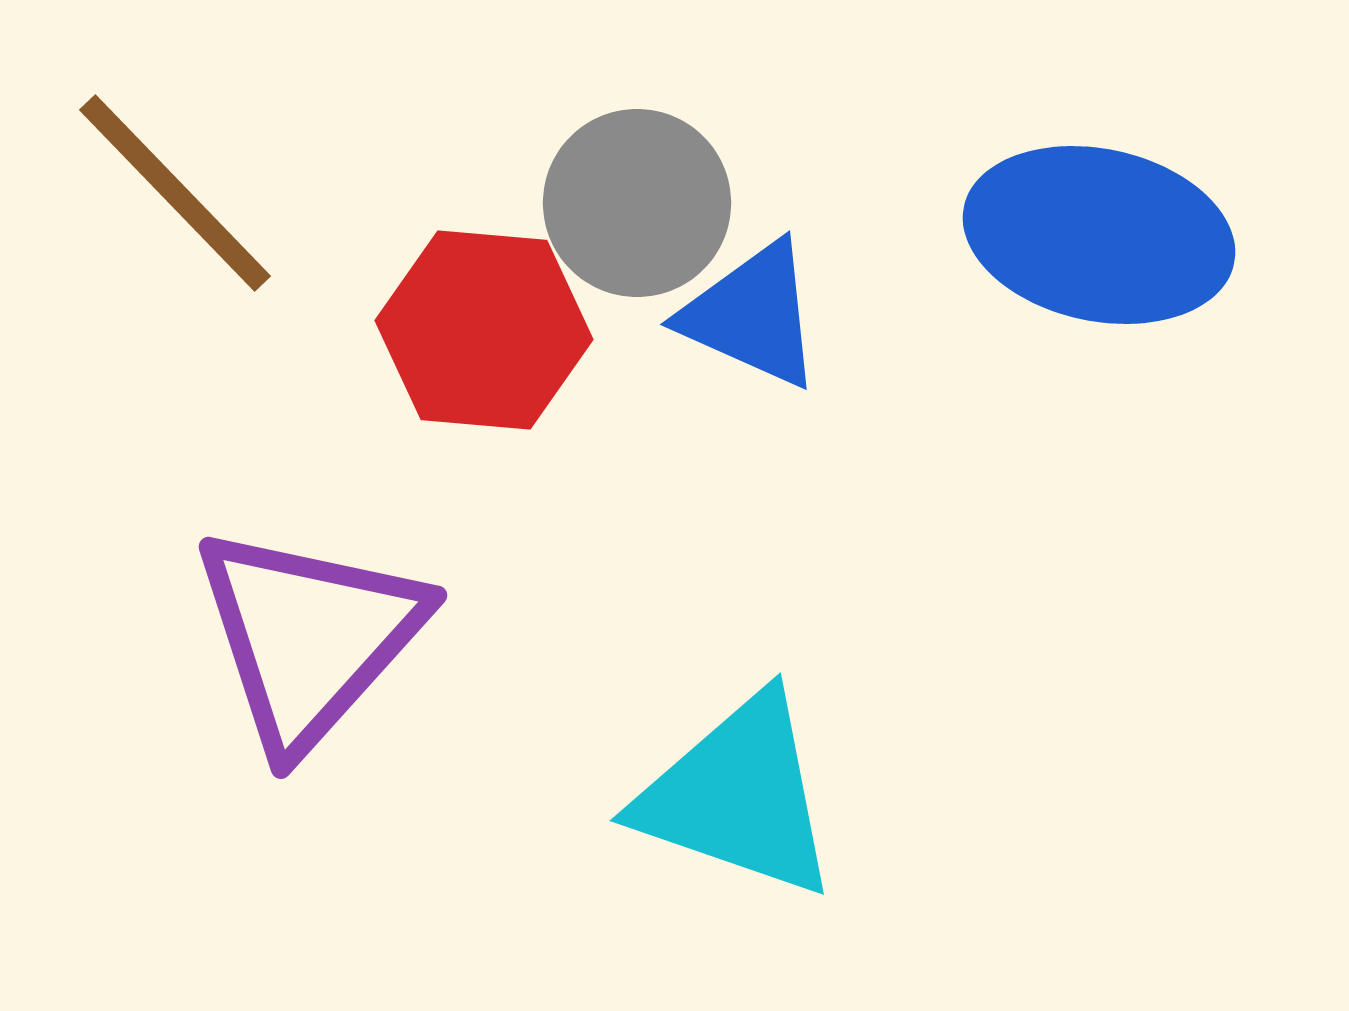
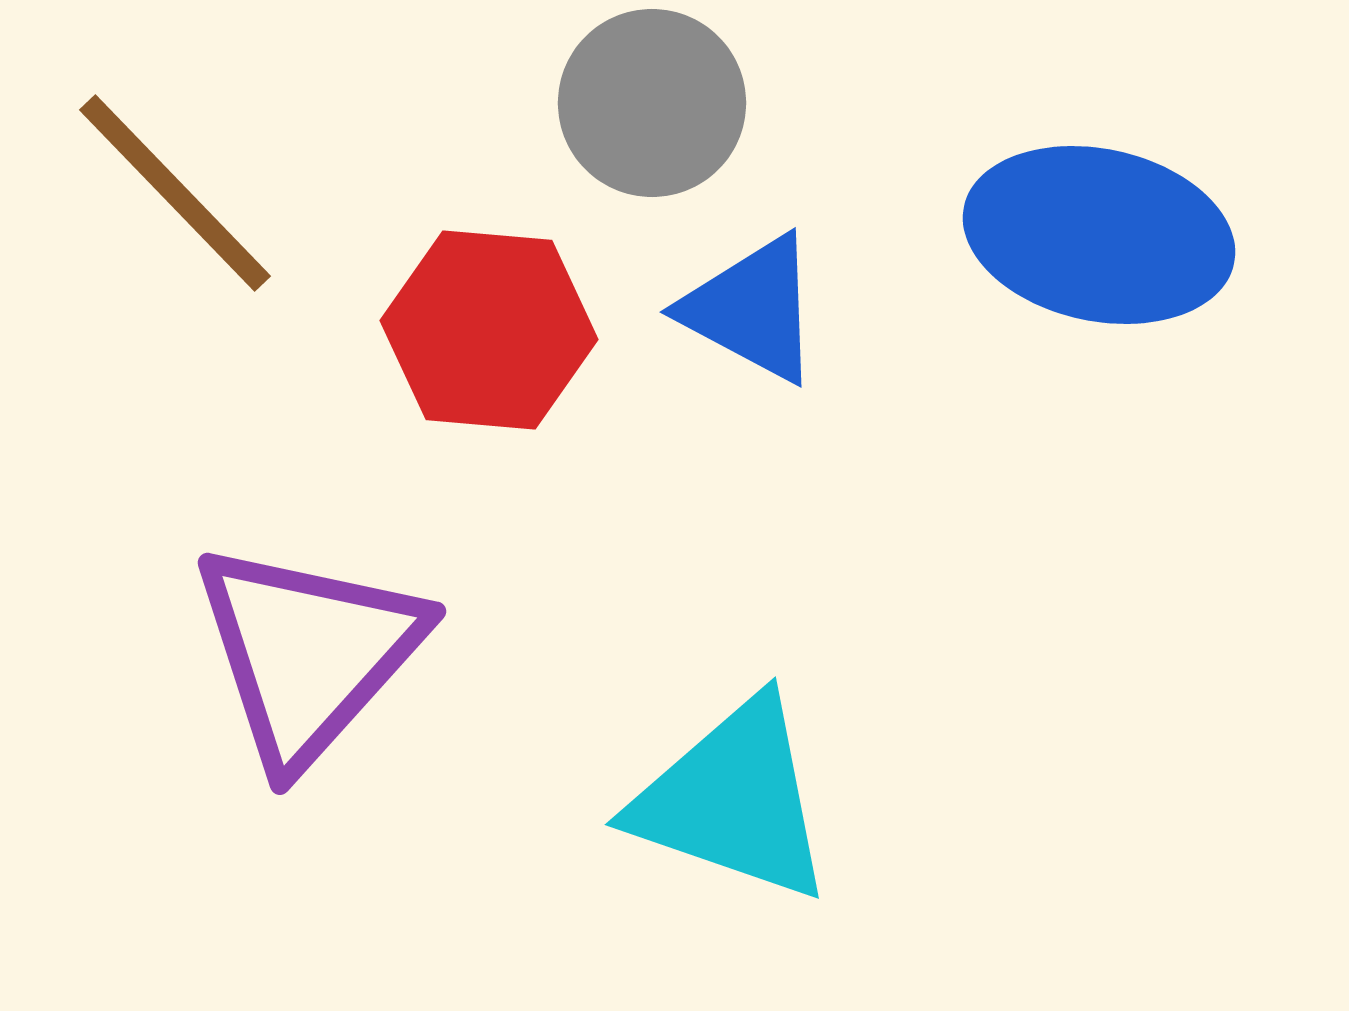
gray circle: moved 15 px right, 100 px up
blue triangle: moved 6 px up; rotated 4 degrees clockwise
red hexagon: moved 5 px right
purple triangle: moved 1 px left, 16 px down
cyan triangle: moved 5 px left, 4 px down
